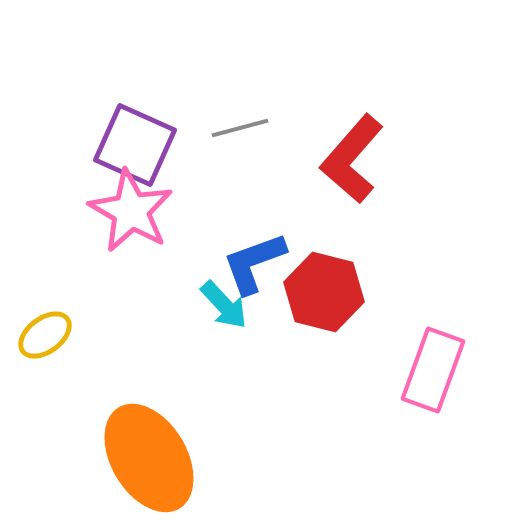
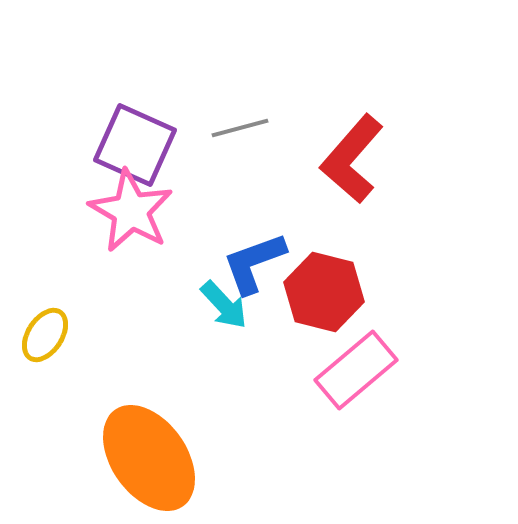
yellow ellipse: rotated 20 degrees counterclockwise
pink rectangle: moved 77 px left; rotated 30 degrees clockwise
orange ellipse: rotated 4 degrees counterclockwise
